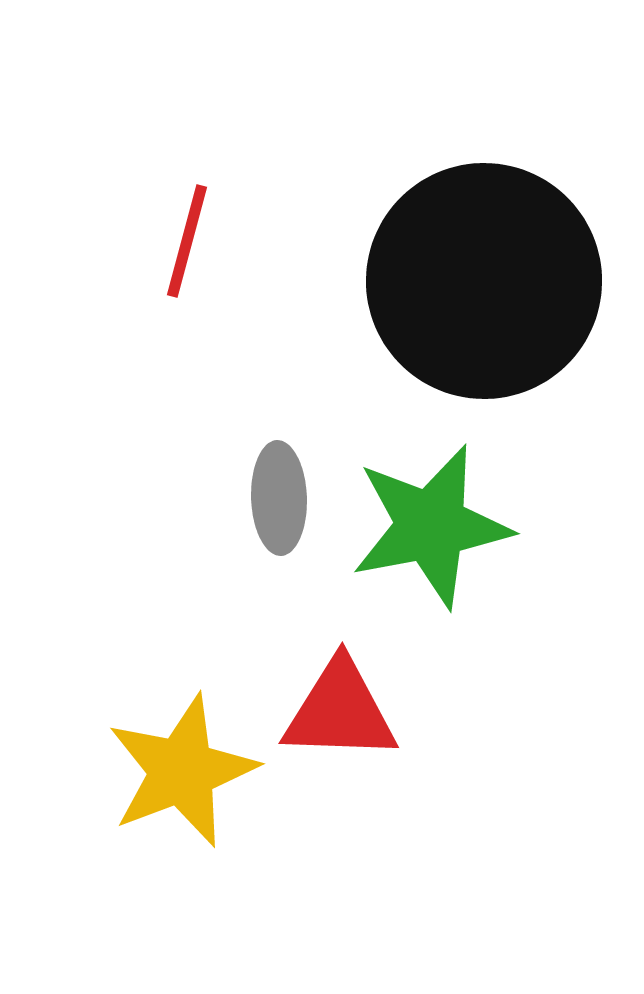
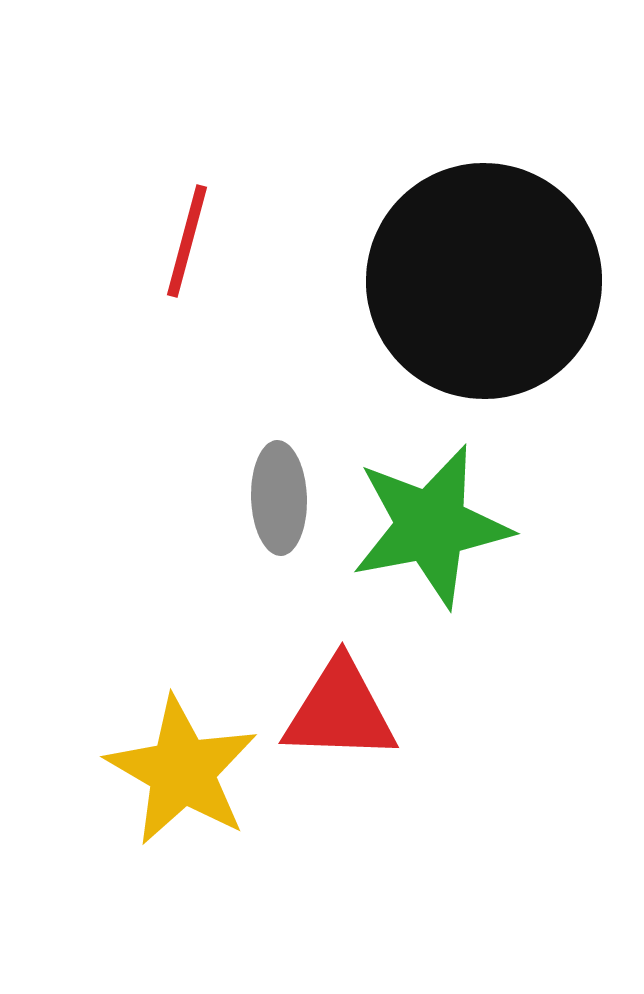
yellow star: rotated 21 degrees counterclockwise
